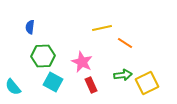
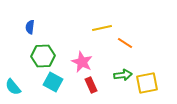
yellow square: rotated 15 degrees clockwise
